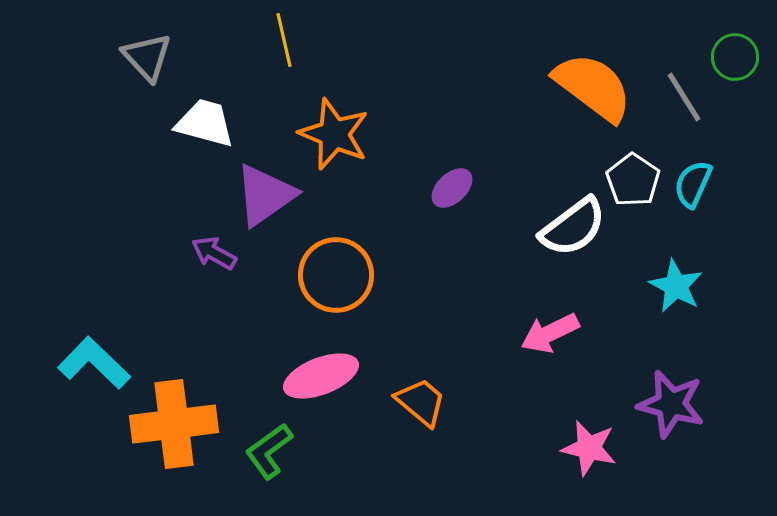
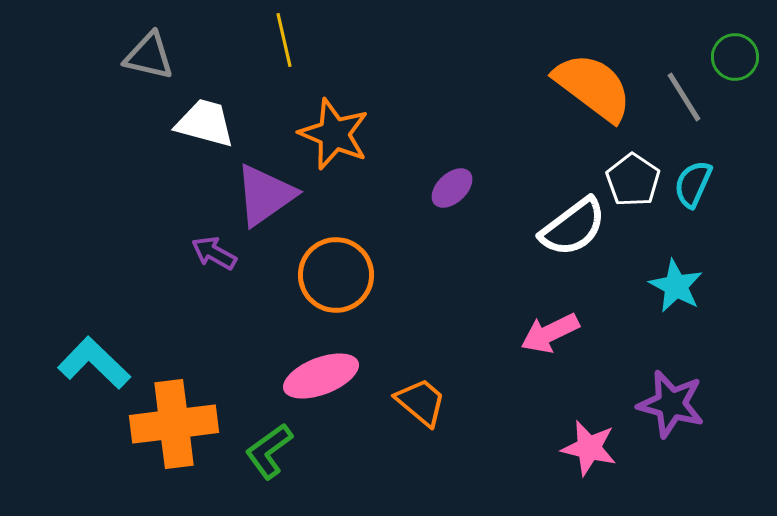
gray triangle: moved 2 px right, 1 px up; rotated 34 degrees counterclockwise
